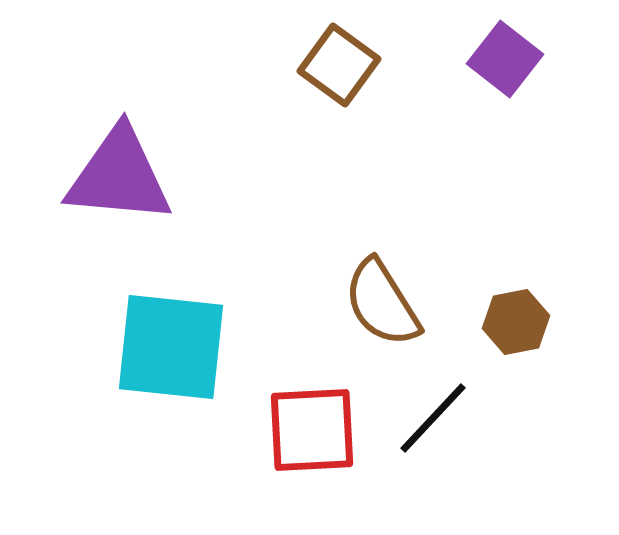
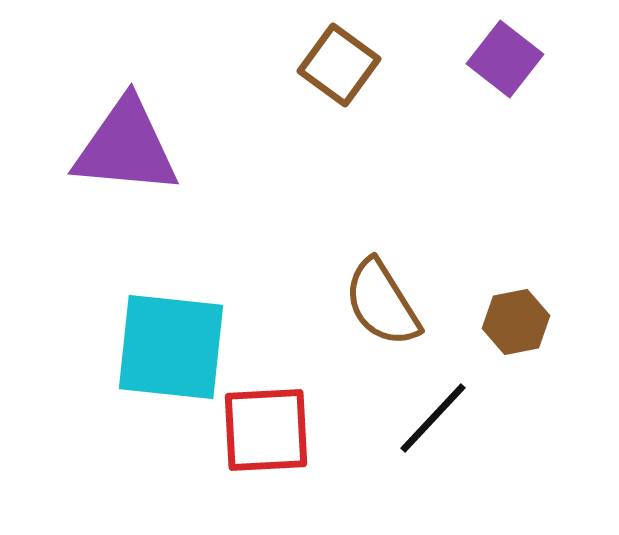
purple triangle: moved 7 px right, 29 px up
red square: moved 46 px left
